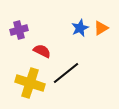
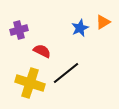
orange triangle: moved 2 px right, 6 px up
